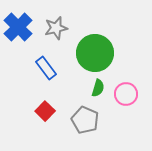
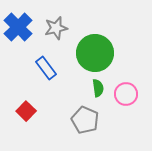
green semicircle: rotated 24 degrees counterclockwise
red square: moved 19 px left
